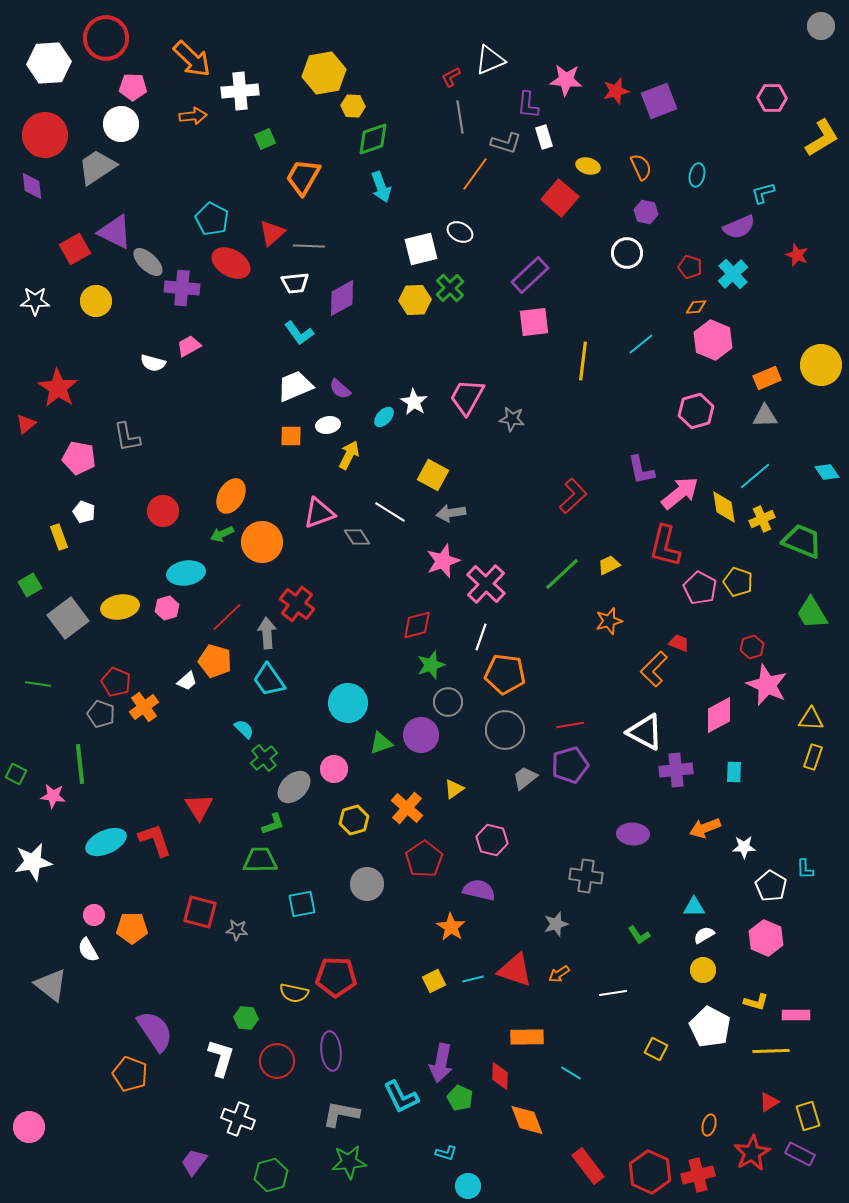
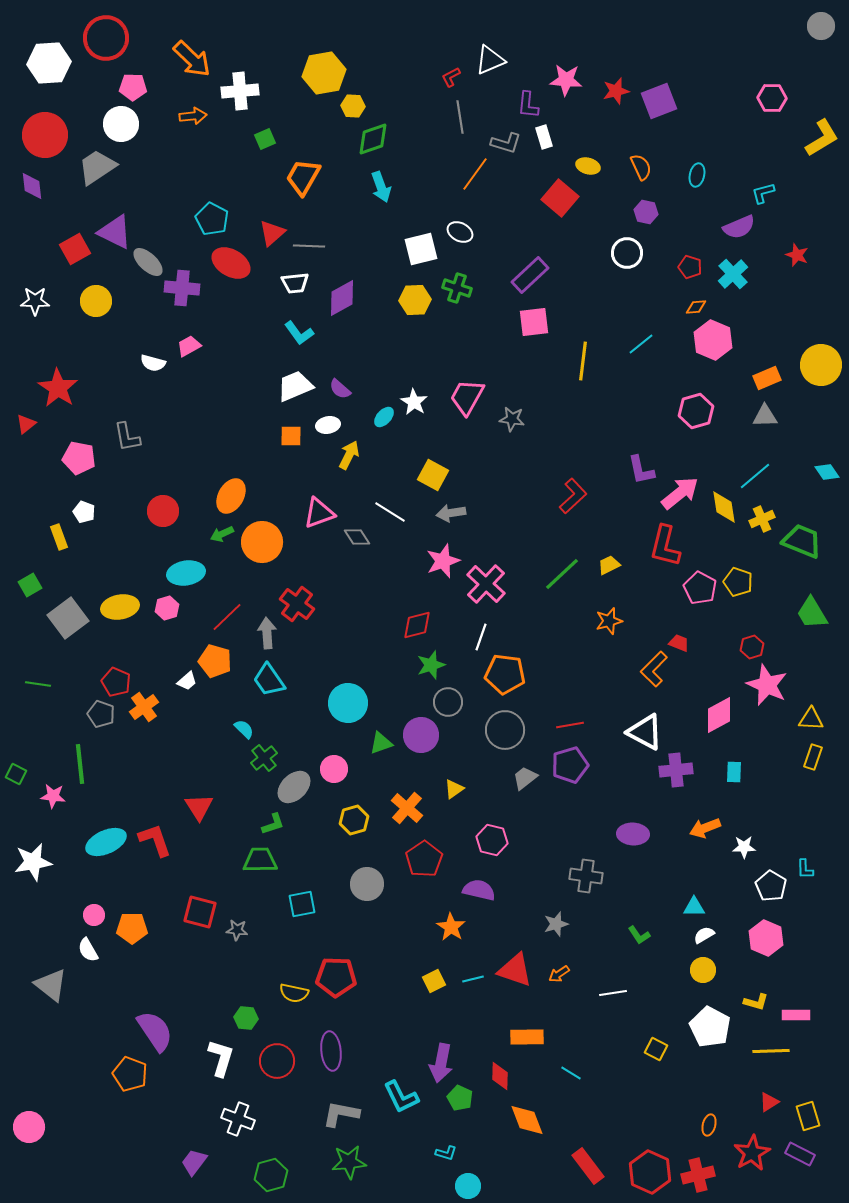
green cross at (450, 288): moved 7 px right; rotated 28 degrees counterclockwise
